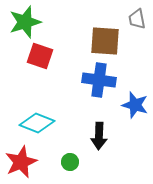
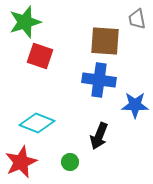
blue star: rotated 16 degrees counterclockwise
black arrow: rotated 20 degrees clockwise
